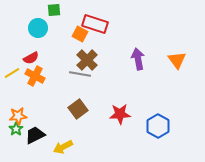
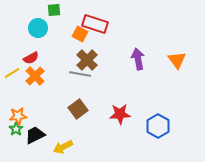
orange cross: rotated 18 degrees clockwise
